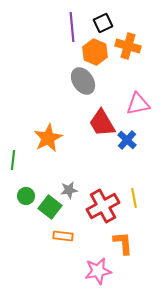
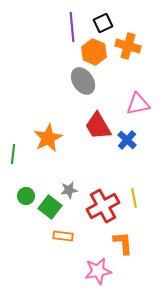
orange hexagon: moved 1 px left
red trapezoid: moved 4 px left, 3 px down
green line: moved 6 px up
